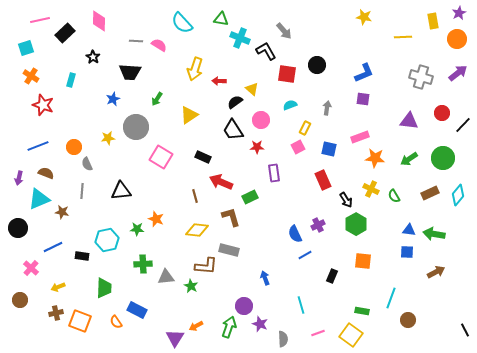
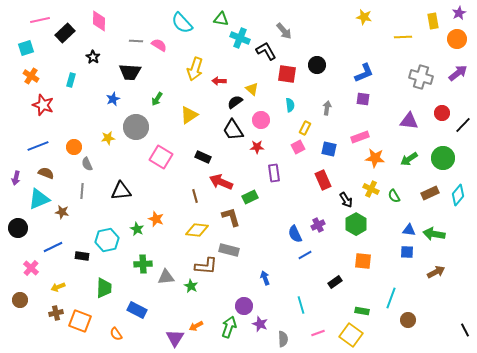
cyan semicircle at (290, 105): rotated 104 degrees clockwise
purple arrow at (19, 178): moved 3 px left
green star at (137, 229): rotated 24 degrees clockwise
black rectangle at (332, 276): moved 3 px right, 6 px down; rotated 32 degrees clockwise
orange semicircle at (116, 322): moved 12 px down
